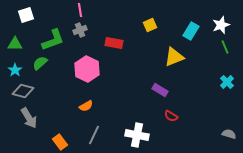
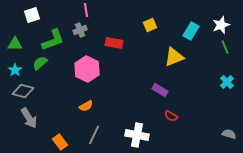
pink line: moved 6 px right
white square: moved 6 px right
